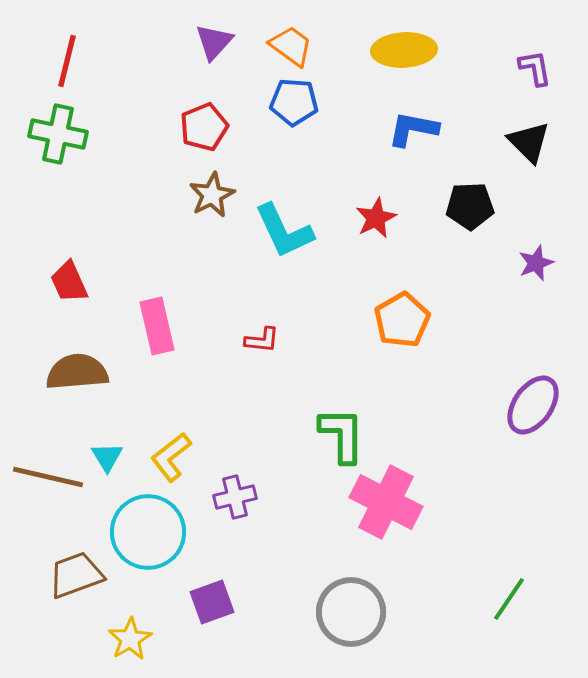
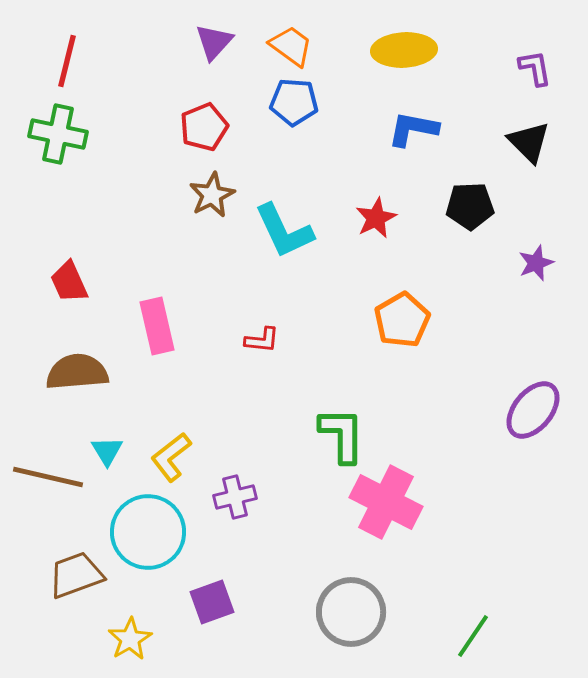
purple ellipse: moved 5 px down; rotated 4 degrees clockwise
cyan triangle: moved 6 px up
green line: moved 36 px left, 37 px down
